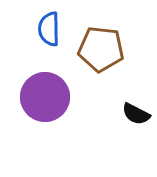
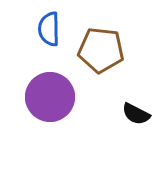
brown pentagon: moved 1 px down
purple circle: moved 5 px right
